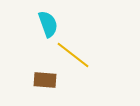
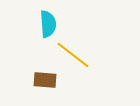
cyan semicircle: rotated 16 degrees clockwise
